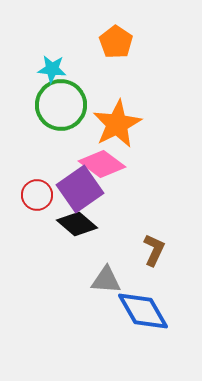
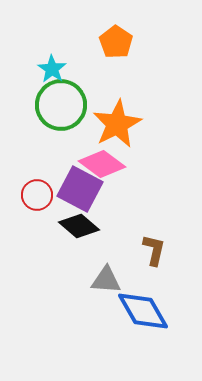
cyan star: rotated 28 degrees clockwise
purple square: rotated 27 degrees counterclockwise
black diamond: moved 2 px right, 2 px down
brown L-shape: rotated 12 degrees counterclockwise
